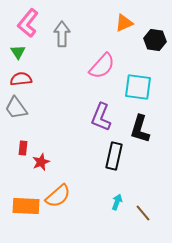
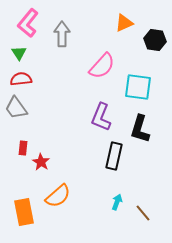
green triangle: moved 1 px right, 1 px down
red star: rotated 18 degrees counterclockwise
orange rectangle: moved 2 px left, 6 px down; rotated 76 degrees clockwise
